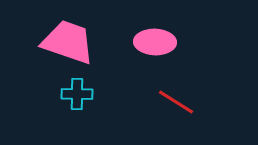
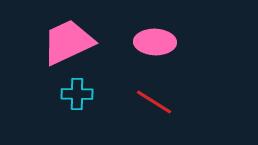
pink trapezoid: rotated 44 degrees counterclockwise
red line: moved 22 px left
